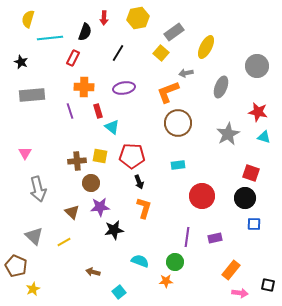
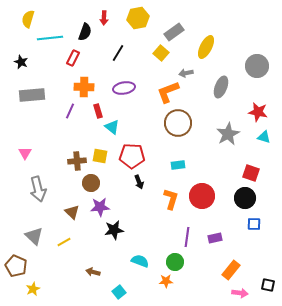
purple line at (70, 111): rotated 42 degrees clockwise
orange L-shape at (144, 208): moved 27 px right, 9 px up
